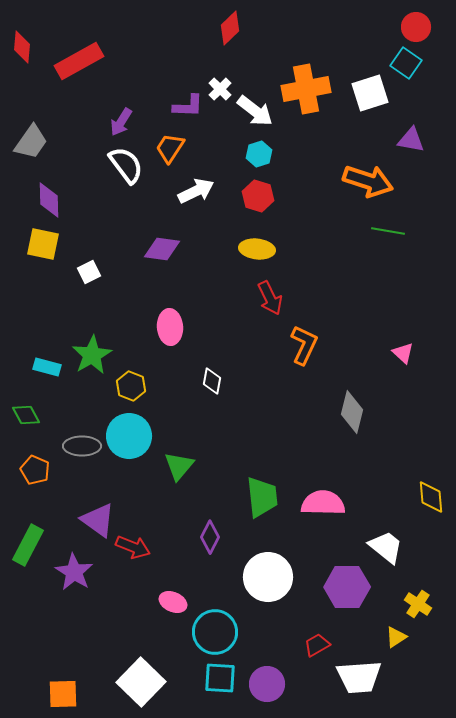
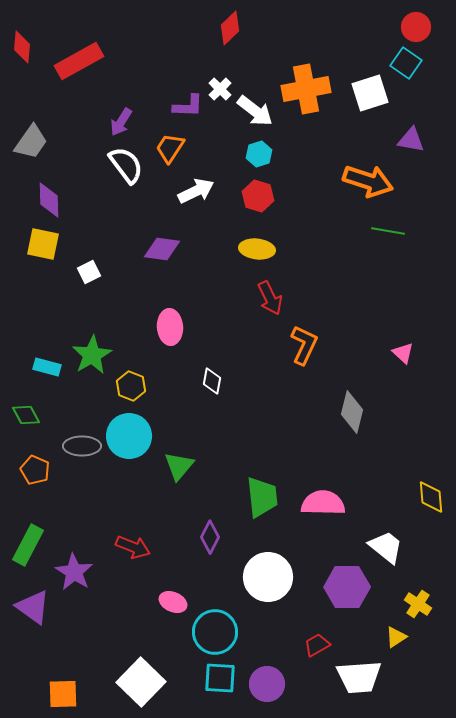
purple triangle at (98, 520): moved 65 px left, 87 px down
